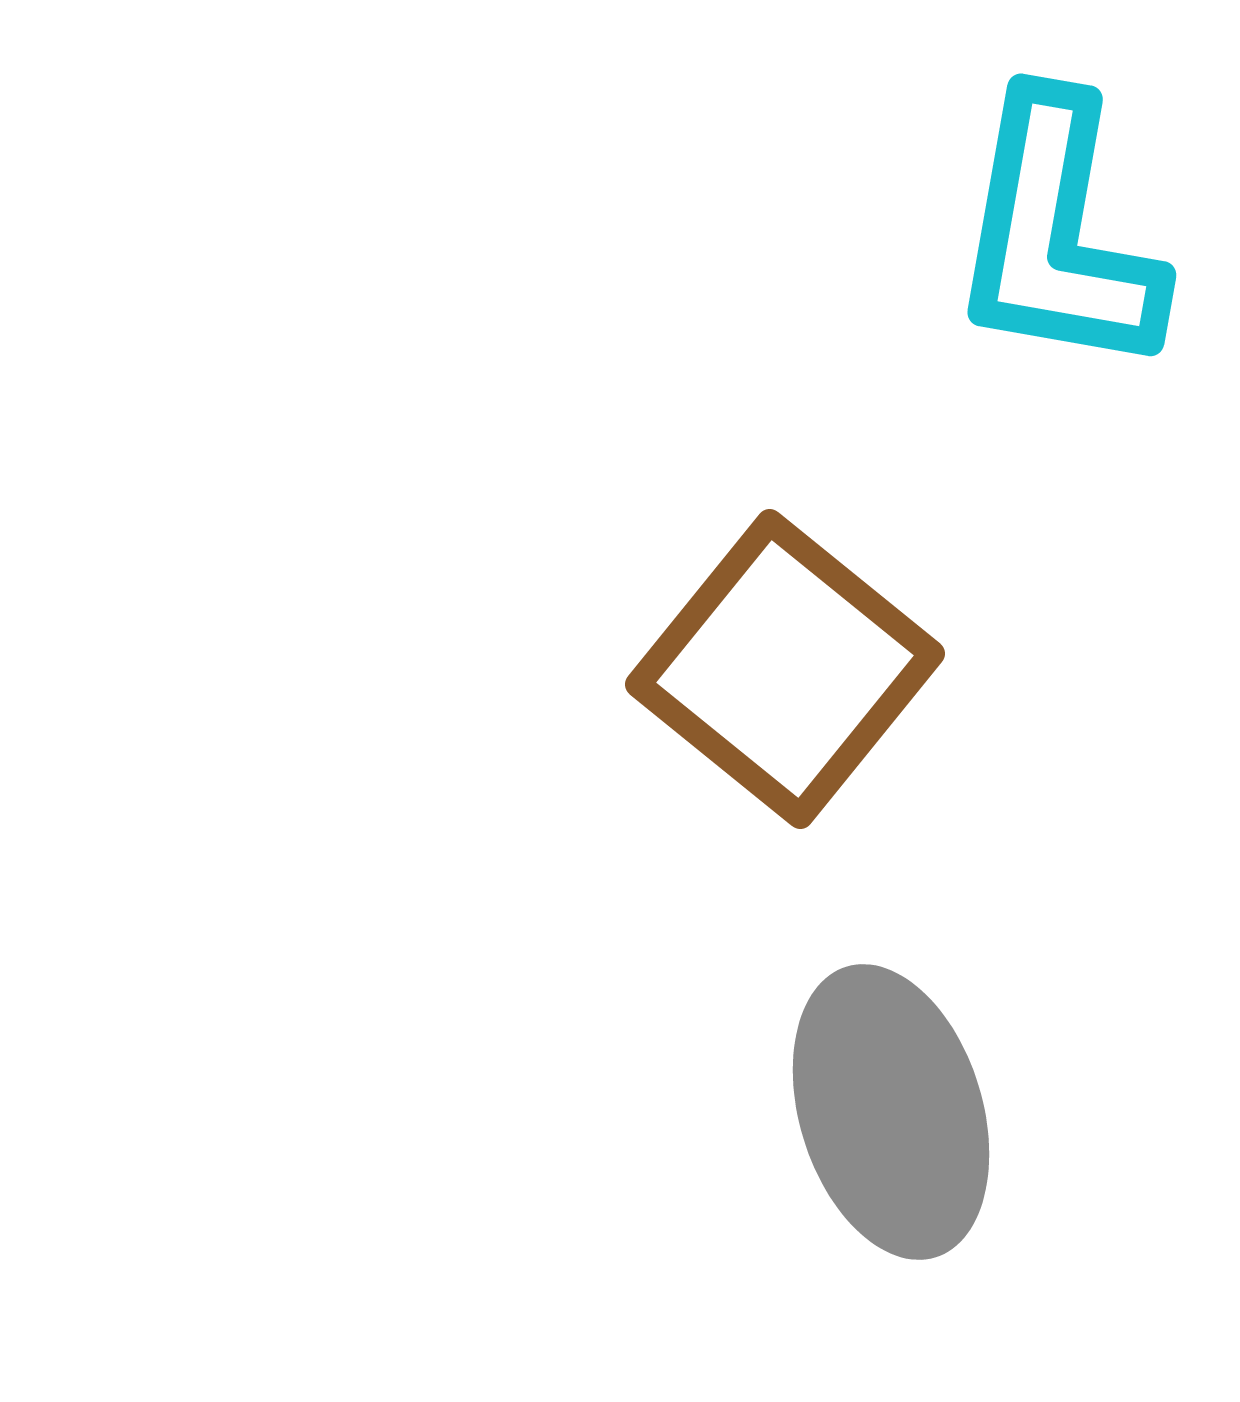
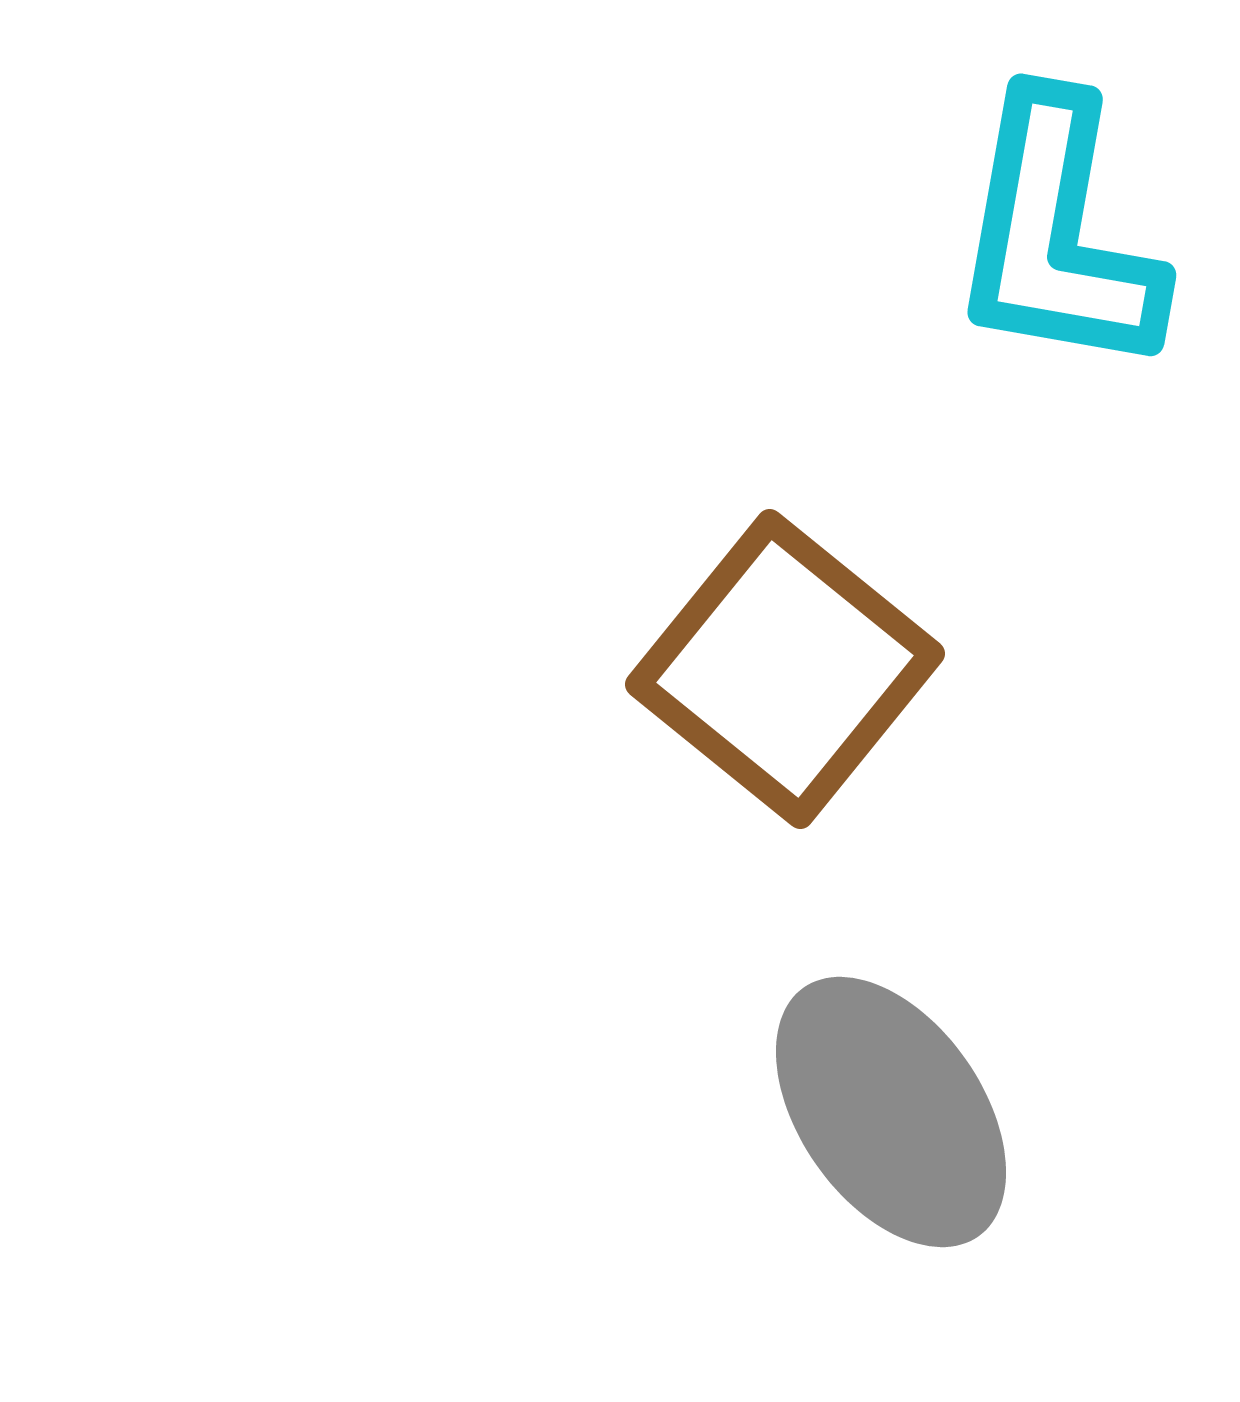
gray ellipse: rotated 18 degrees counterclockwise
